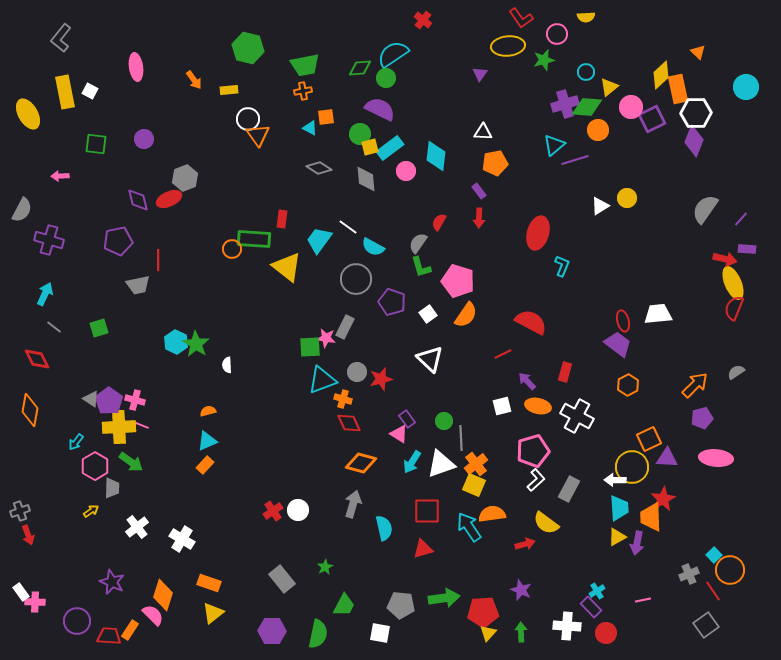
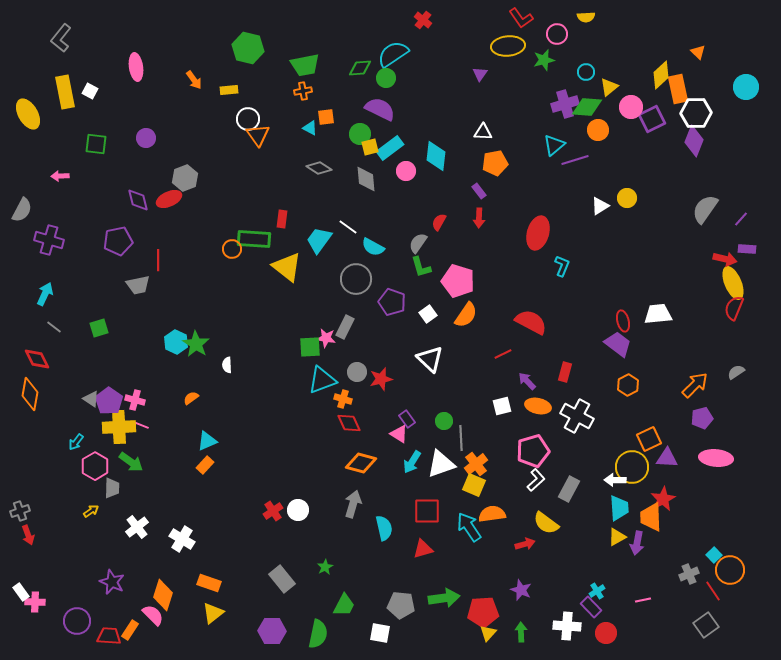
purple circle at (144, 139): moved 2 px right, 1 px up
orange diamond at (30, 410): moved 16 px up
orange semicircle at (208, 411): moved 17 px left, 13 px up; rotated 21 degrees counterclockwise
